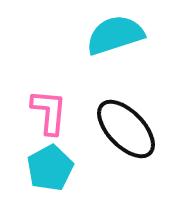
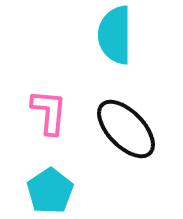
cyan semicircle: rotated 72 degrees counterclockwise
cyan pentagon: moved 23 px down; rotated 6 degrees counterclockwise
